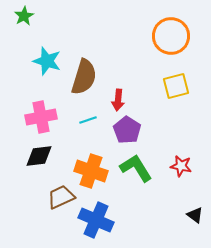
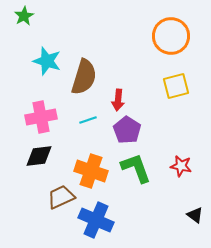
green L-shape: rotated 12 degrees clockwise
